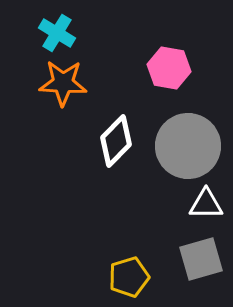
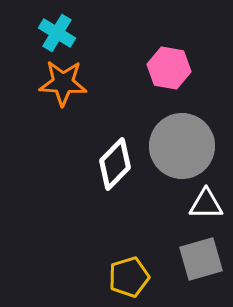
white diamond: moved 1 px left, 23 px down
gray circle: moved 6 px left
